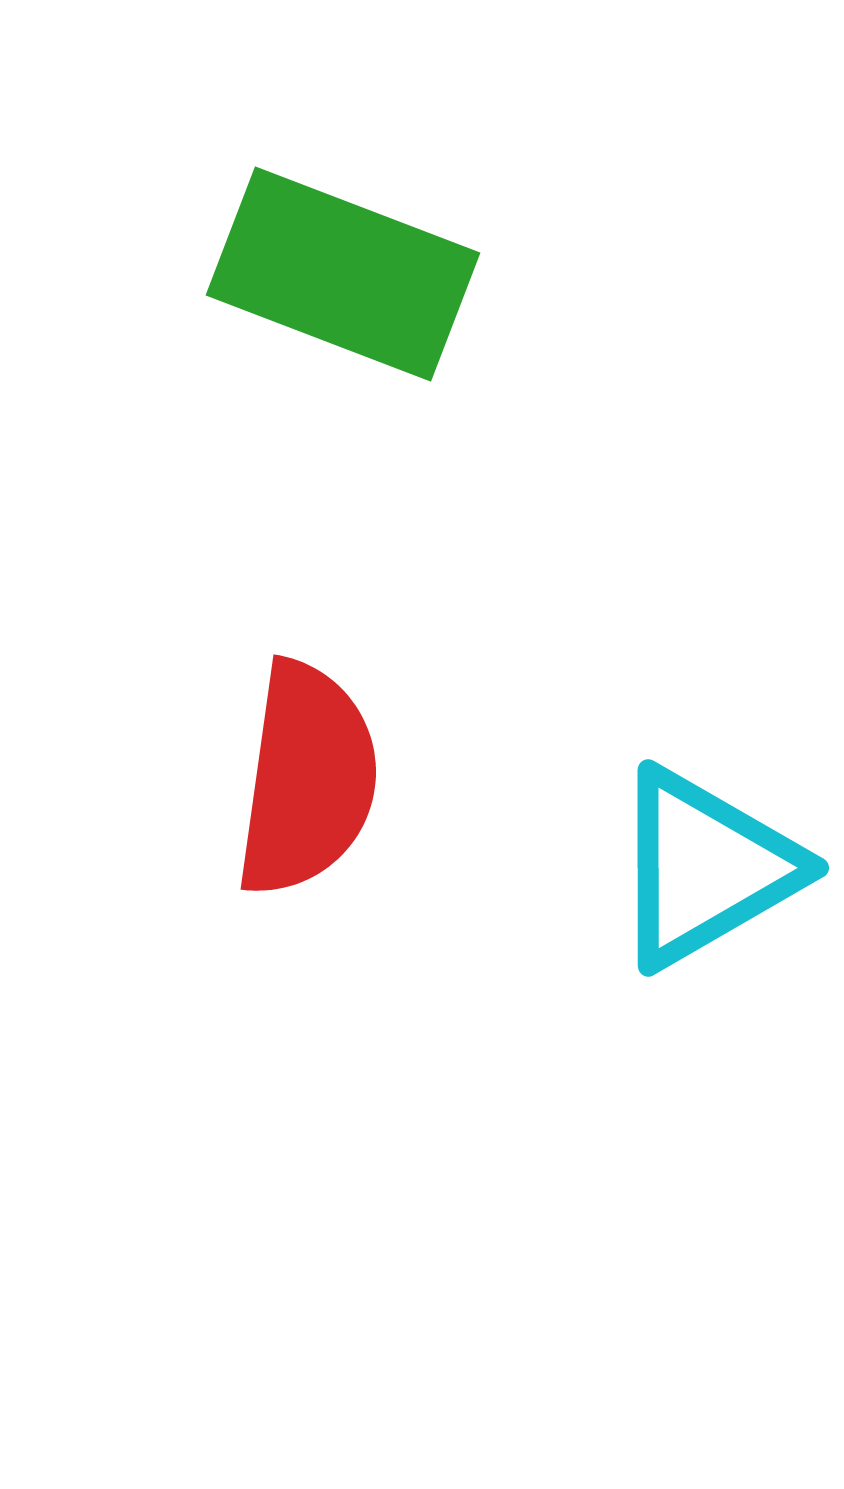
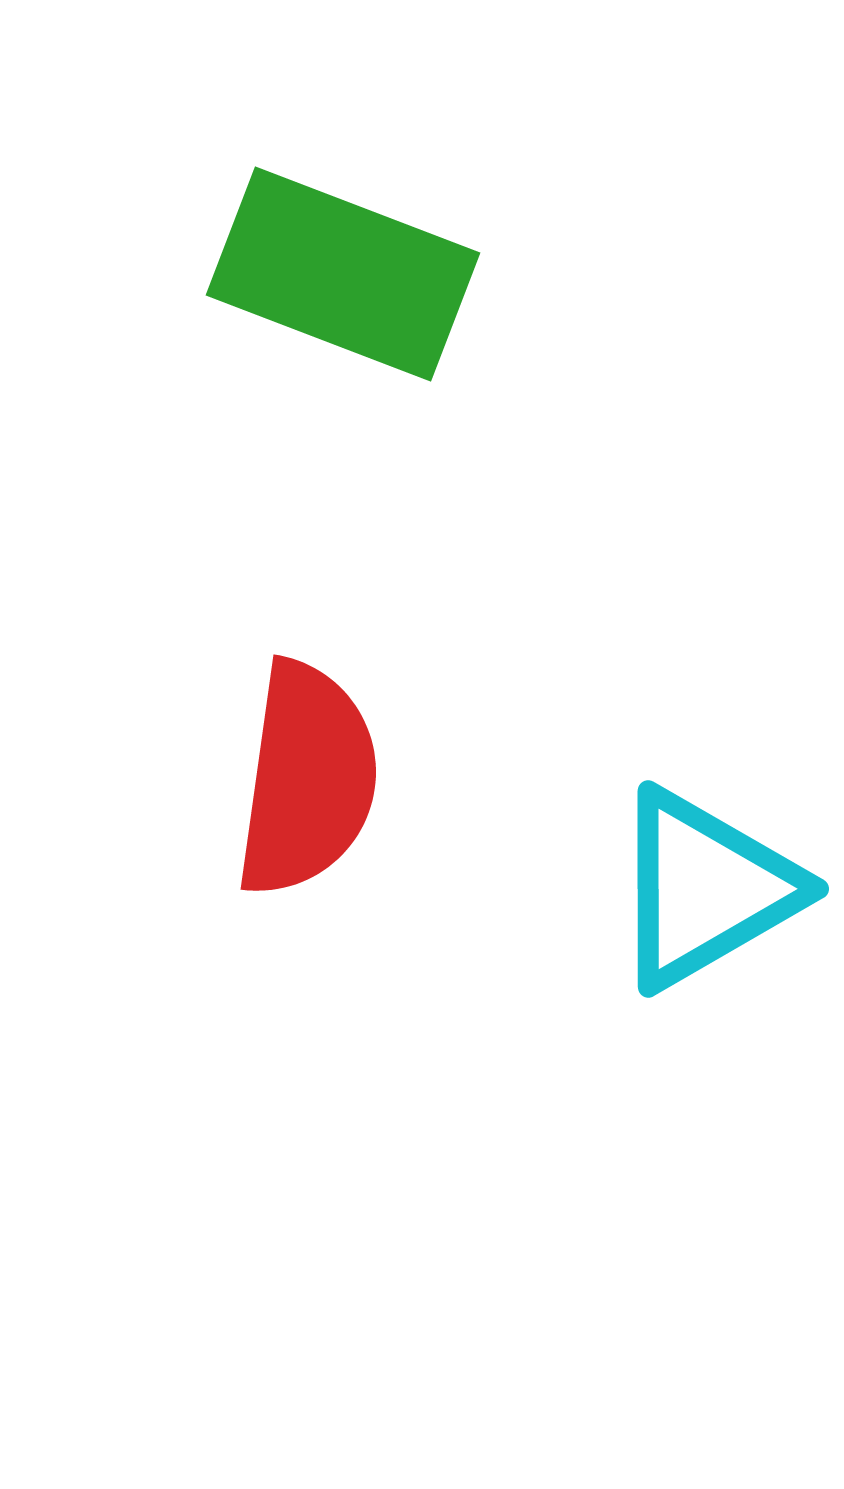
cyan triangle: moved 21 px down
